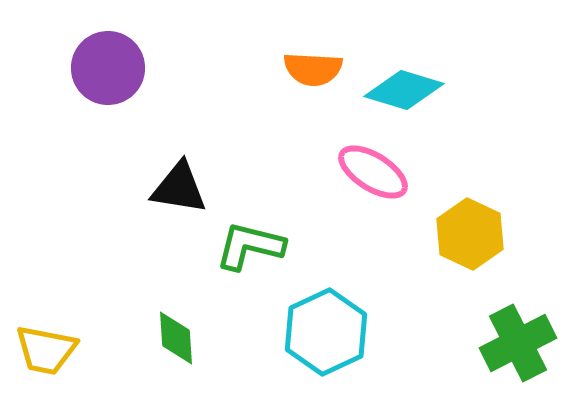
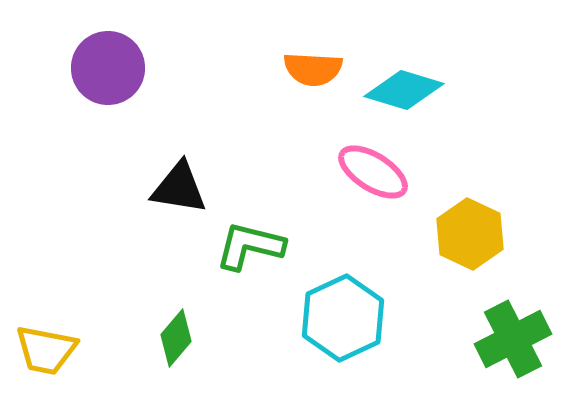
cyan hexagon: moved 17 px right, 14 px up
green diamond: rotated 44 degrees clockwise
green cross: moved 5 px left, 4 px up
